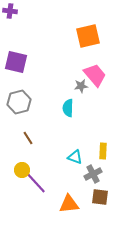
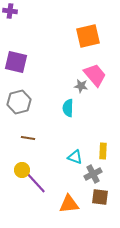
gray star: rotated 16 degrees clockwise
brown line: rotated 48 degrees counterclockwise
